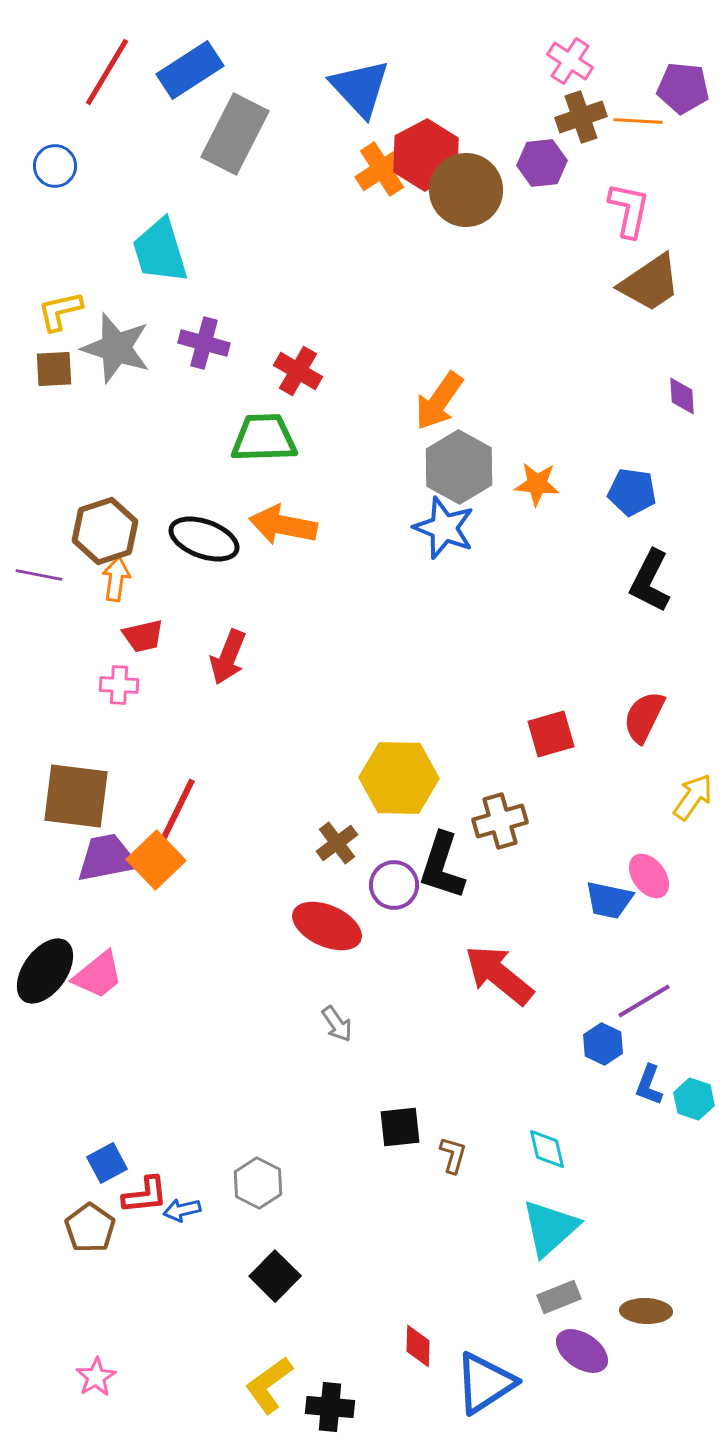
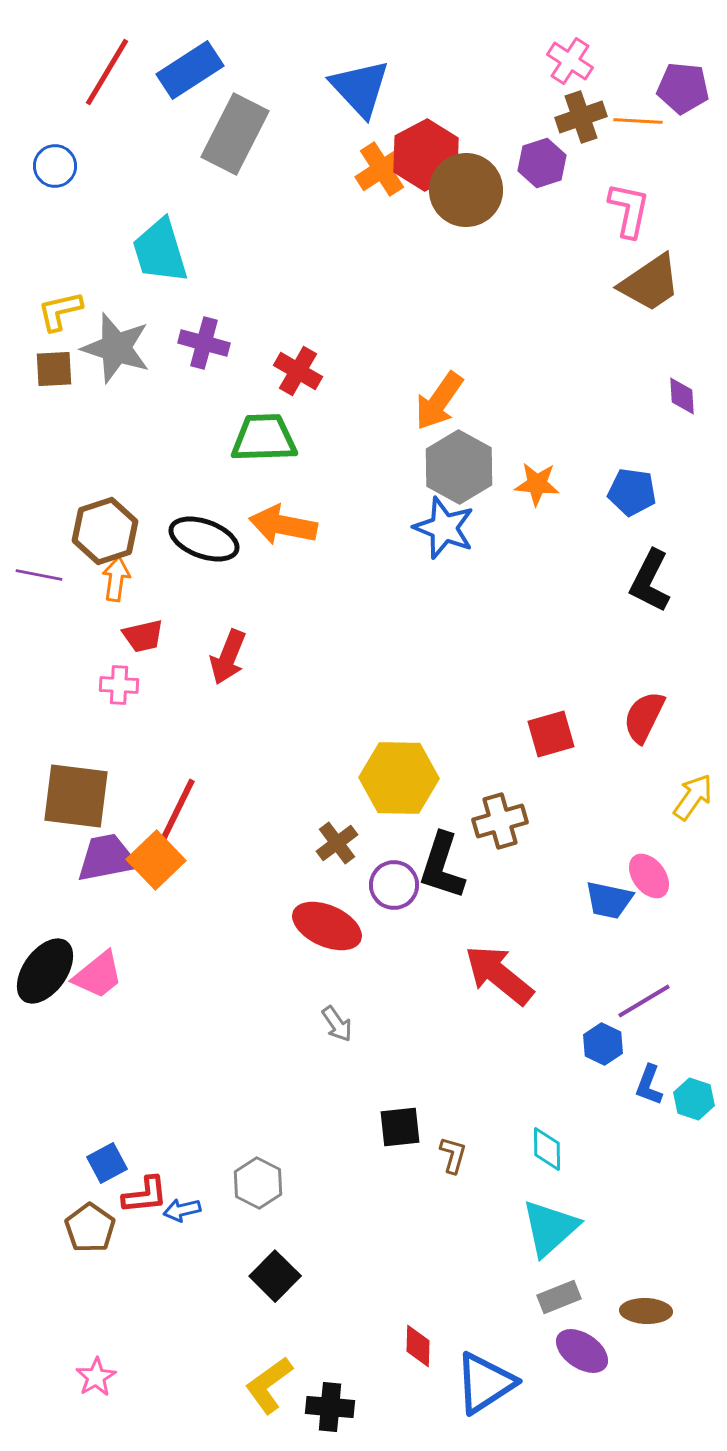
purple hexagon at (542, 163): rotated 12 degrees counterclockwise
cyan diamond at (547, 1149): rotated 12 degrees clockwise
